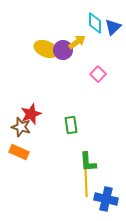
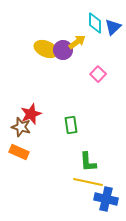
yellow line: moved 2 px right; rotated 76 degrees counterclockwise
